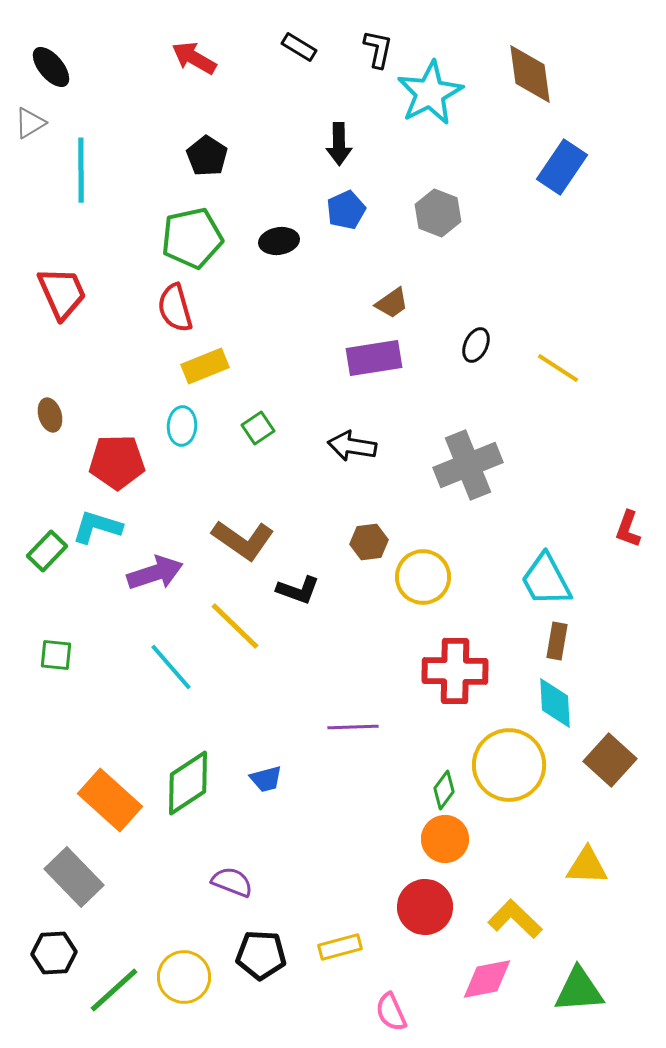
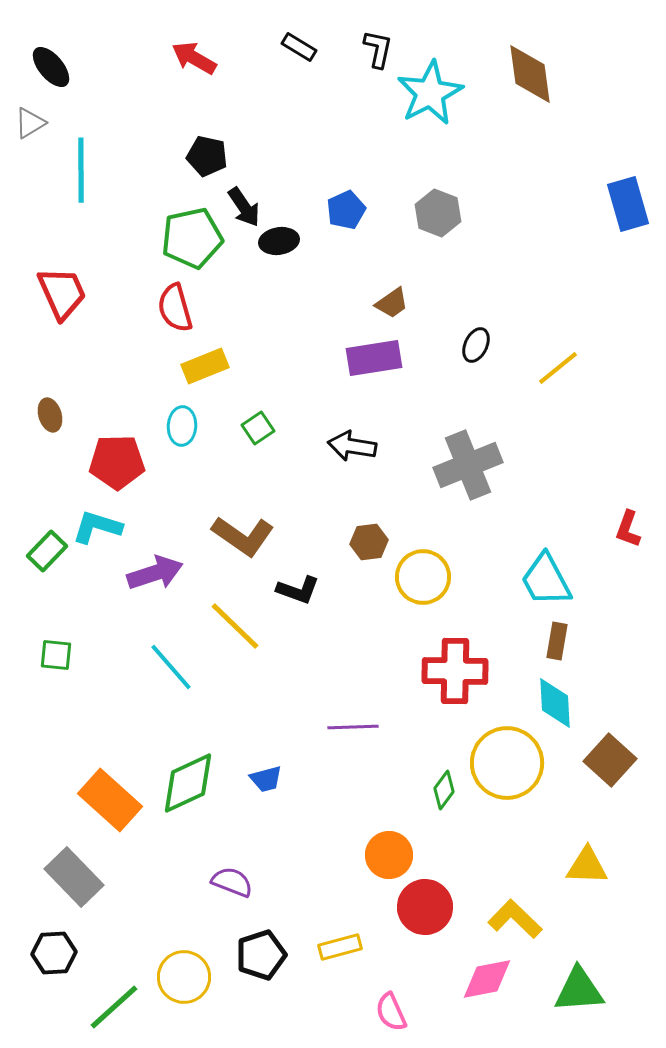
black arrow at (339, 144): moved 95 px left, 63 px down; rotated 33 degrees counterclockwise
black pentagon at (207, 156): rotated 21 degrees counterclockwise
blue rectangle at (562, 167): moved 66 px right, 37 px down; rotated 50 degrees counterclockwise
yellow line at (558, 368): rotated 72 degrees counterclockwise
brown L-shape at (243, 540): moved 4 px up
yellow circle at (509, 765): moved 2 px left, 2 px up
green diamond at (188, 783): rotated 8 degrees clockwise
orange circle at (445, 839): moved 56 px left, 16 px down
black pentagon at (261, 955): rotated 21 degrees counterclockwise
green line at (114, 990): moved 17 px down
